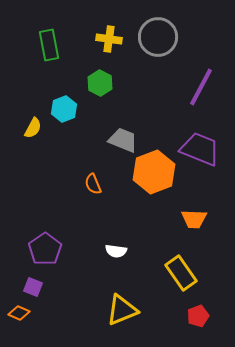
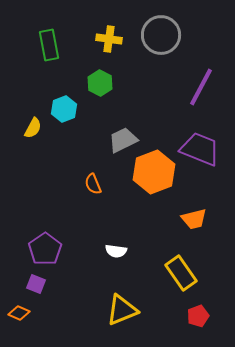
gray circle: moved 3 px right, 2 px up
gray trapezoid: rotated 48 degrees counterclockwise
orange trapezoid: rotated 16 degrees counterclockwise
purple square: moved 3 px right, 3 px up
